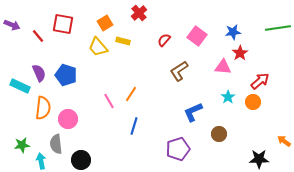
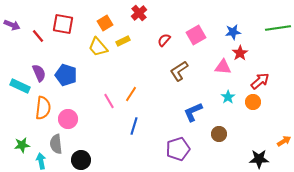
pink square: moved 1 px left, 1 px up; rotated 24 degrees clockwise
yellow rectangle: rotated 40 degrees counterclockwise
orange arrow: rotated 112 degrees clockwise
